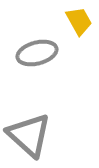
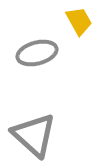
gray triangle: moved 5 px right
